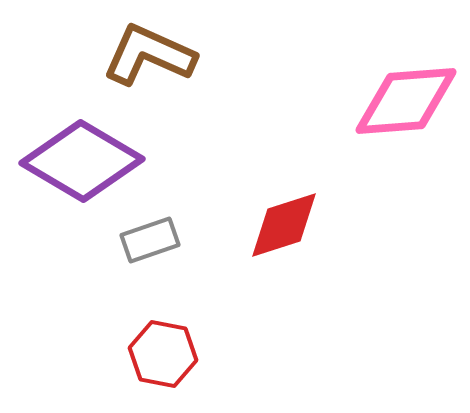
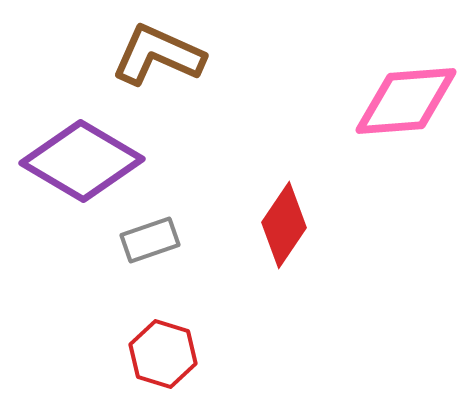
brown L-shape: moved 9 px right
red diamond: rotated 38 degrees counterclockwise
red hexagon: rotated 6 degrees clockwise
